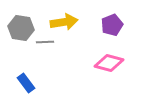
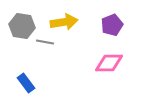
gray hexagon: moved 1 px right, 2 px up
gray line: rotated 12 degrees clockwise
pink diamond: rotated 16 degrees counterclockwise
